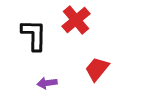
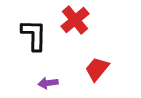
red cross: moved 1 px left
purple arrow: moved 1 px right
